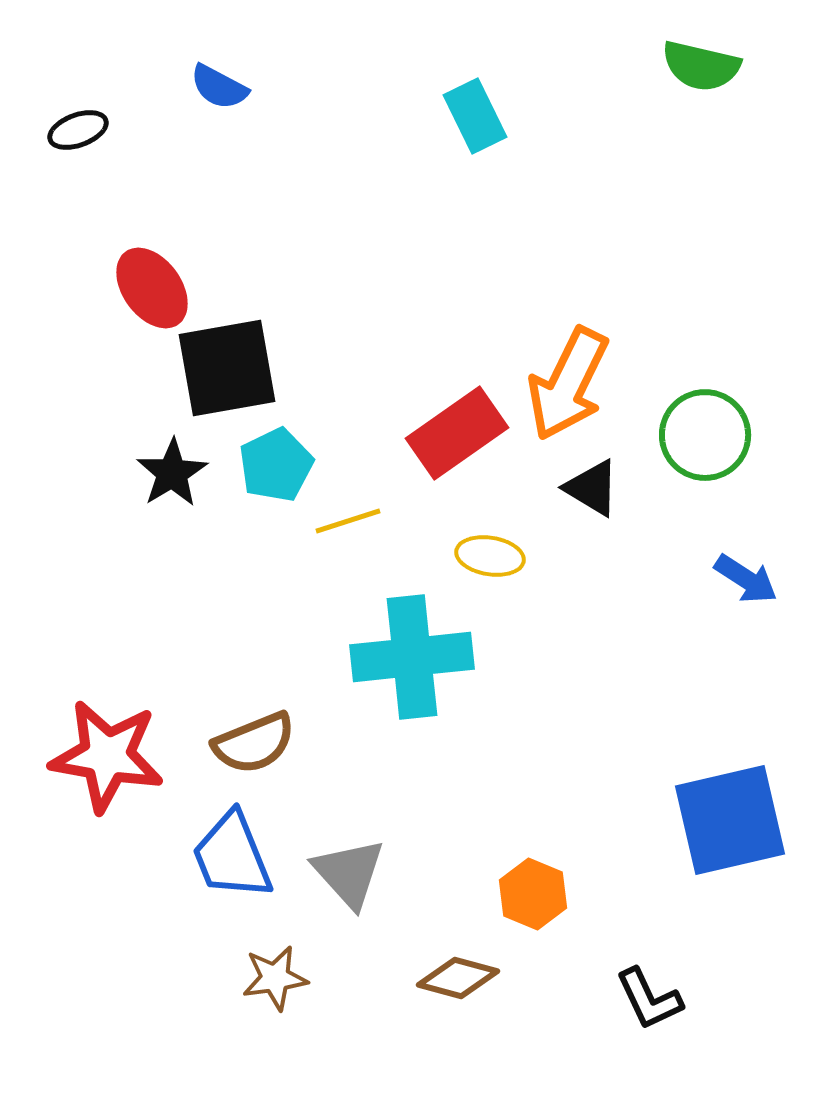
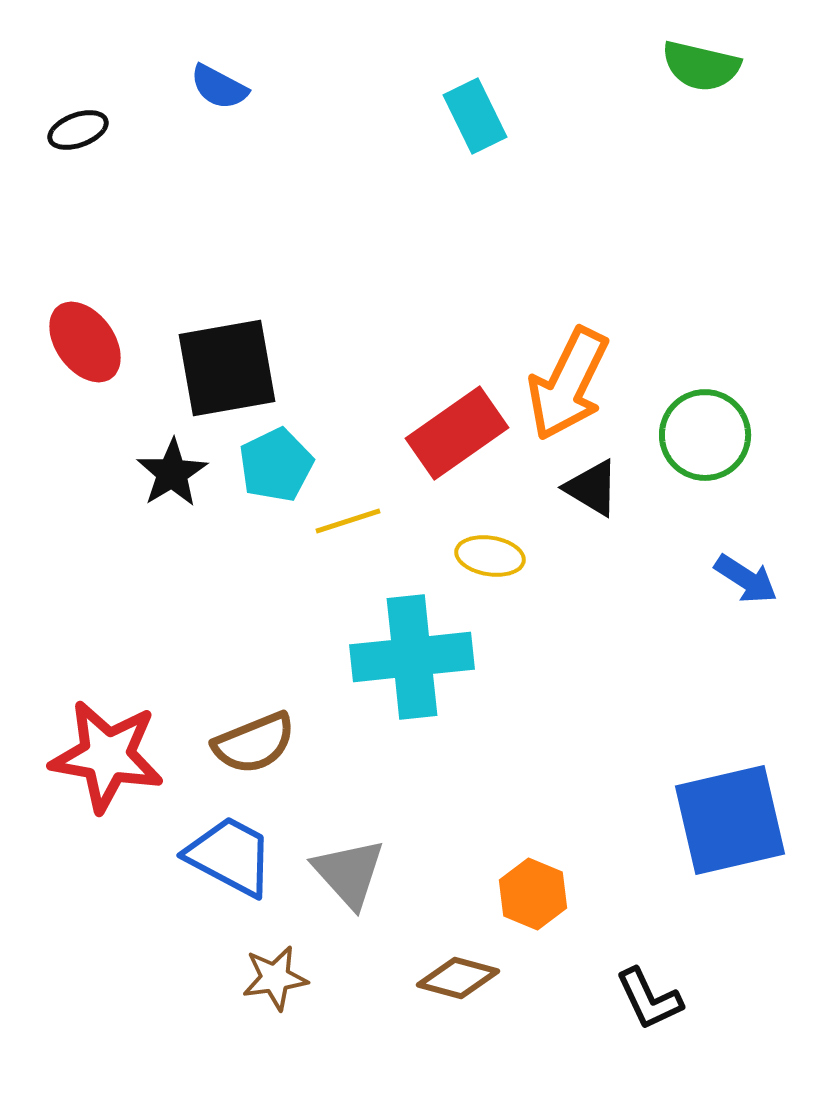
red ellipse: moved 67 px left, 54 px down
blue trapezoid: moved 2 px left; rotated 140 degrees clockwise
